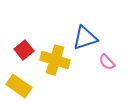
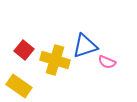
blue triangle: moved 8 px down
red square: rotated 12 degrees counterclockwise
pink semicircle: rotated 24 degrees counterclockwise
